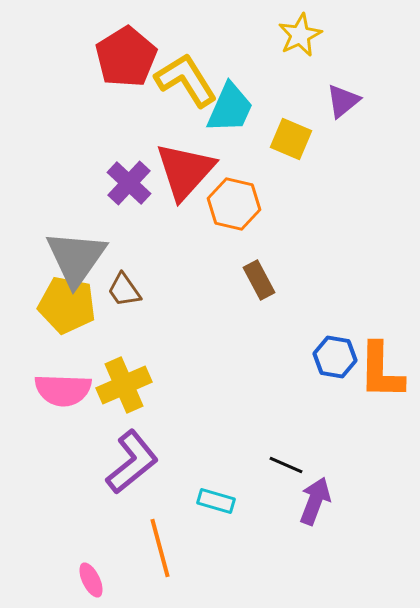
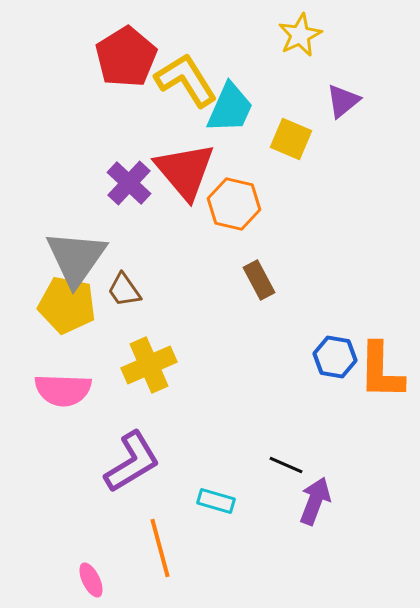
red triangle: rotated 22 degrees counterclockwise
yellow cross: moved 25 px right, 20 px up
purple L-shape: rotated 8 degrees clockwise
